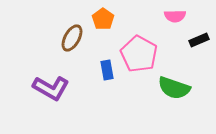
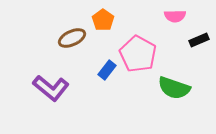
orange pentagon: moved 1 px down
brown ellipse: rotated 36 degrees clockwise
pink pentagon: moved 1 px left
blue rectangle: rotated 48 degrees clockwise
purple L-shape: rotated 9 degrees clockwise
